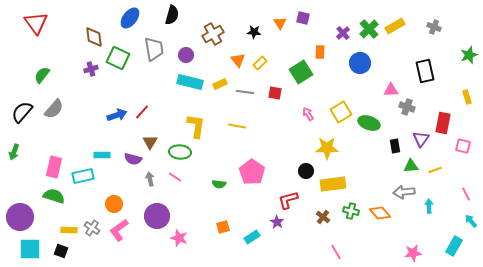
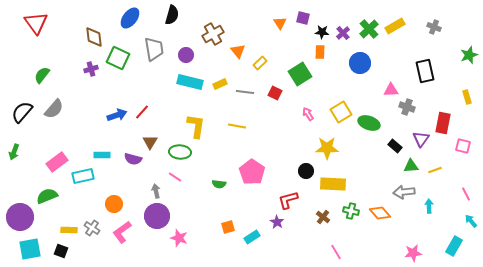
black star at (254, 32): moved 68 px right
orange triangle at (238, 60): moved 9 px up
green square at (301, 72): moved 1 px left, 2 px down
red square at (275, 93): rotated 16 degrees clockwise
black rectangle at (395, 146): rotated 40 degrees counterclockwise
pink rectangle at (54, 167): moved 3 px right, 5 px up; rotated 40 degrees clockwise
gray arrow at (150, 179): moved 6 px right, 12 px down
yellow rectangle at (333, 184): rotated 10 degrees clockwise
green semicircle at (54, 196): moved 7 px left; rotated 40 degrees counterclockwise
orange square at (223, 227): moved 5 px right
pink L-shape at (119, 230): moved 3 px right, 2 px down
cyan square at (30, 249): rotated 10 degrees counterclockwise
